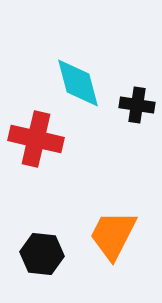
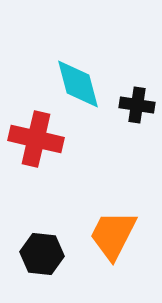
cyan diamond: moved 1 px down
